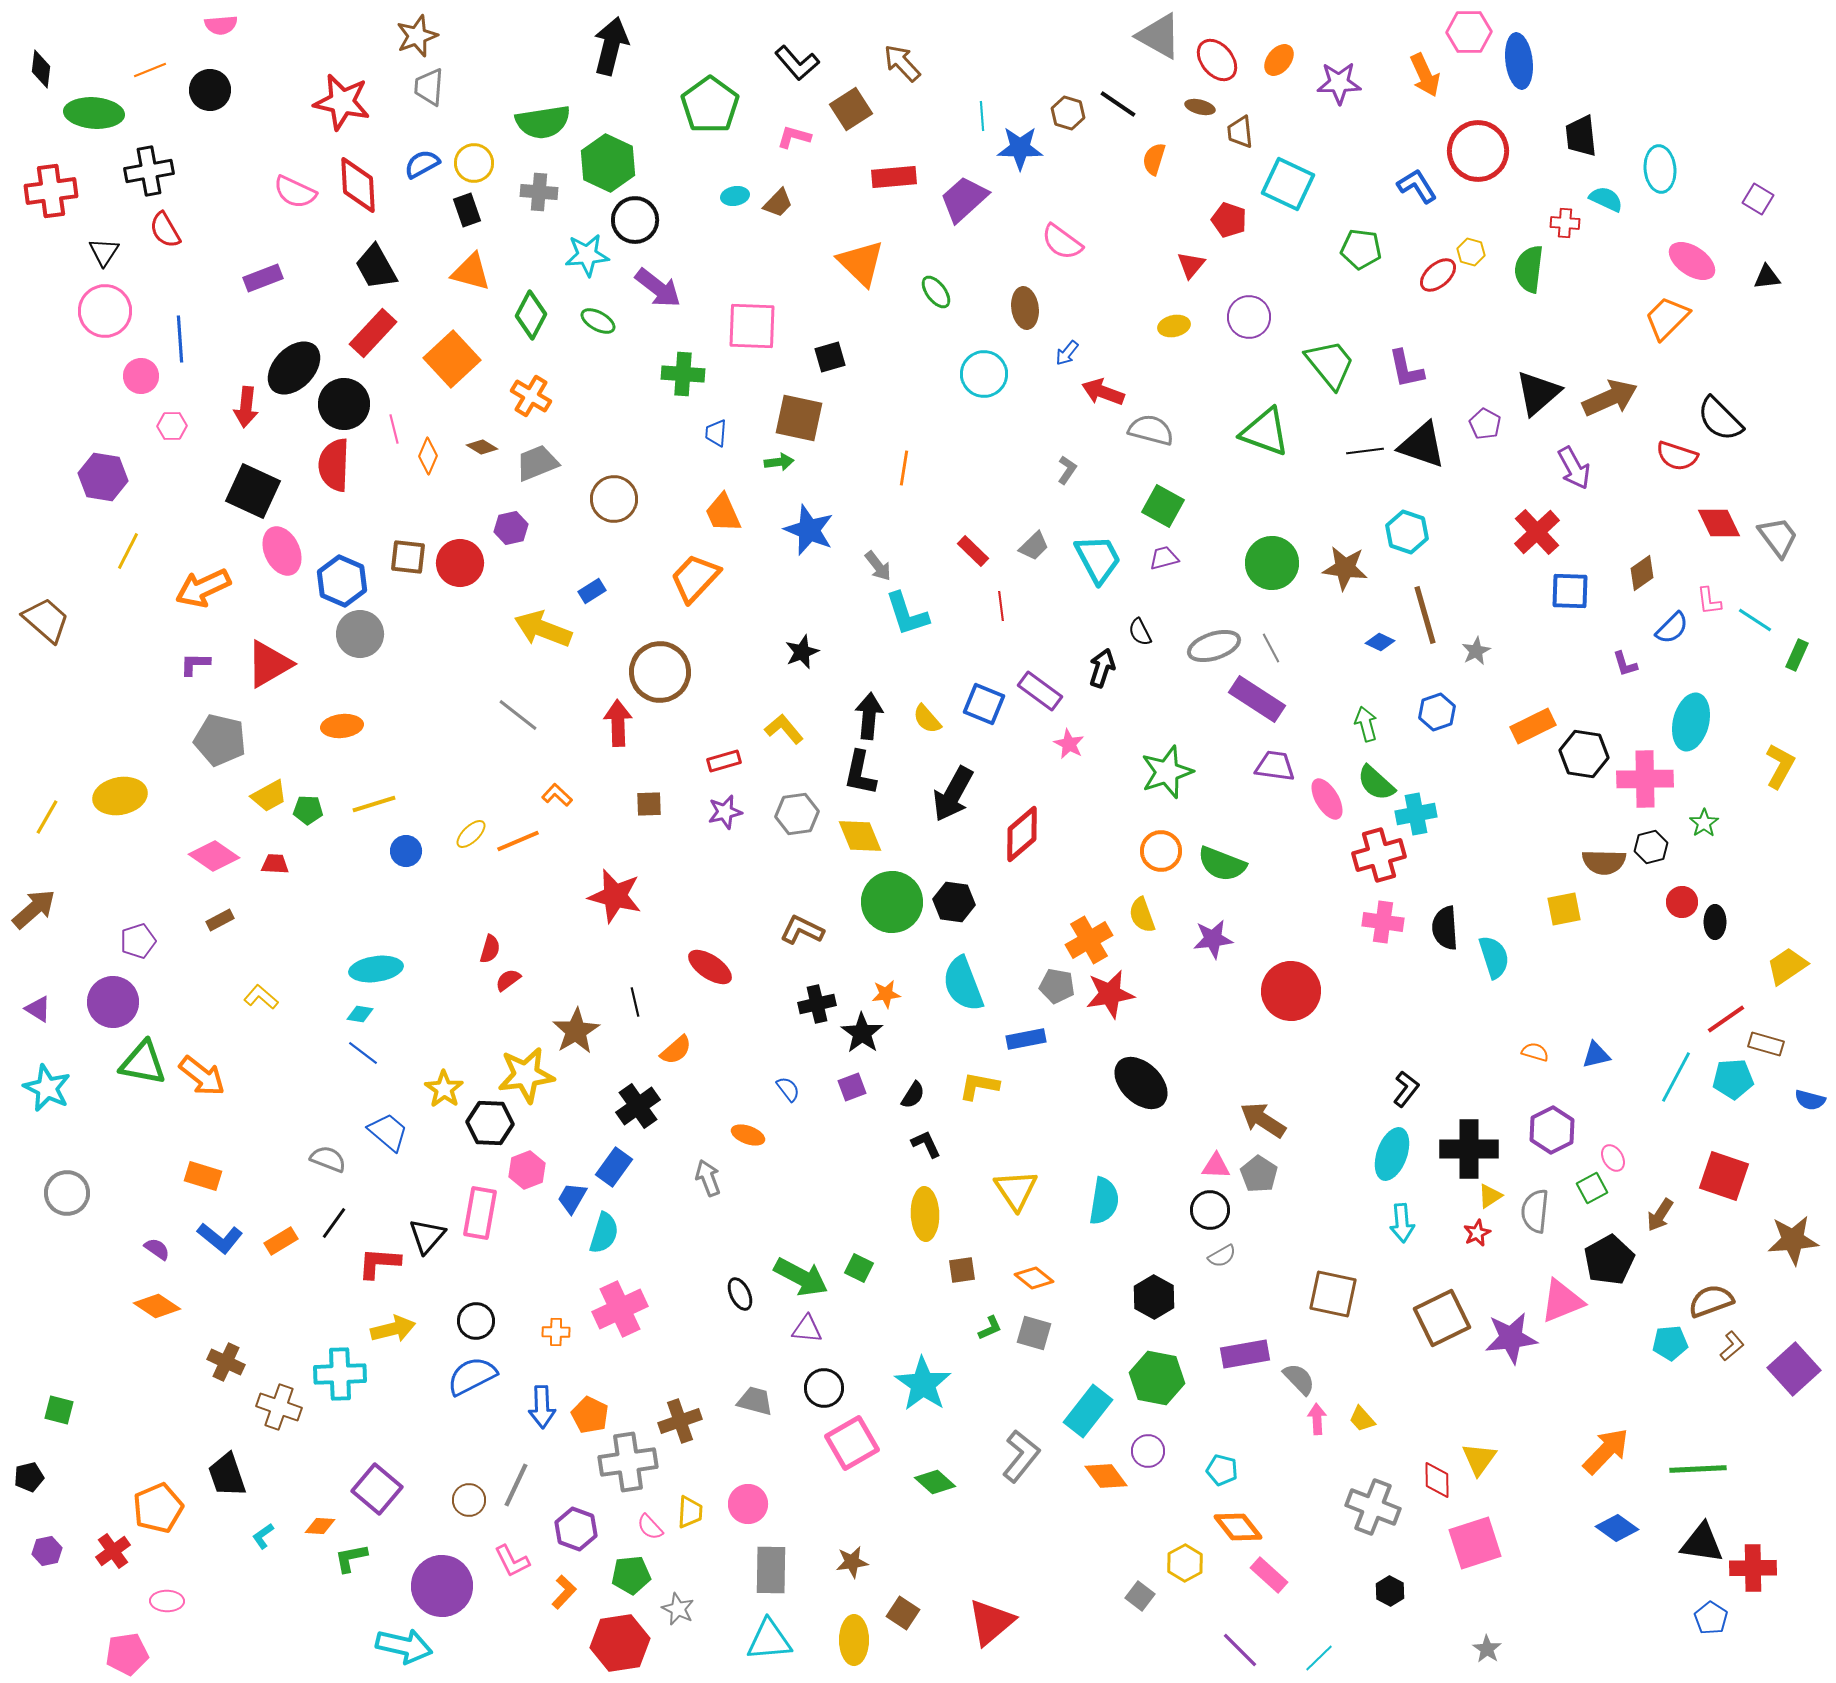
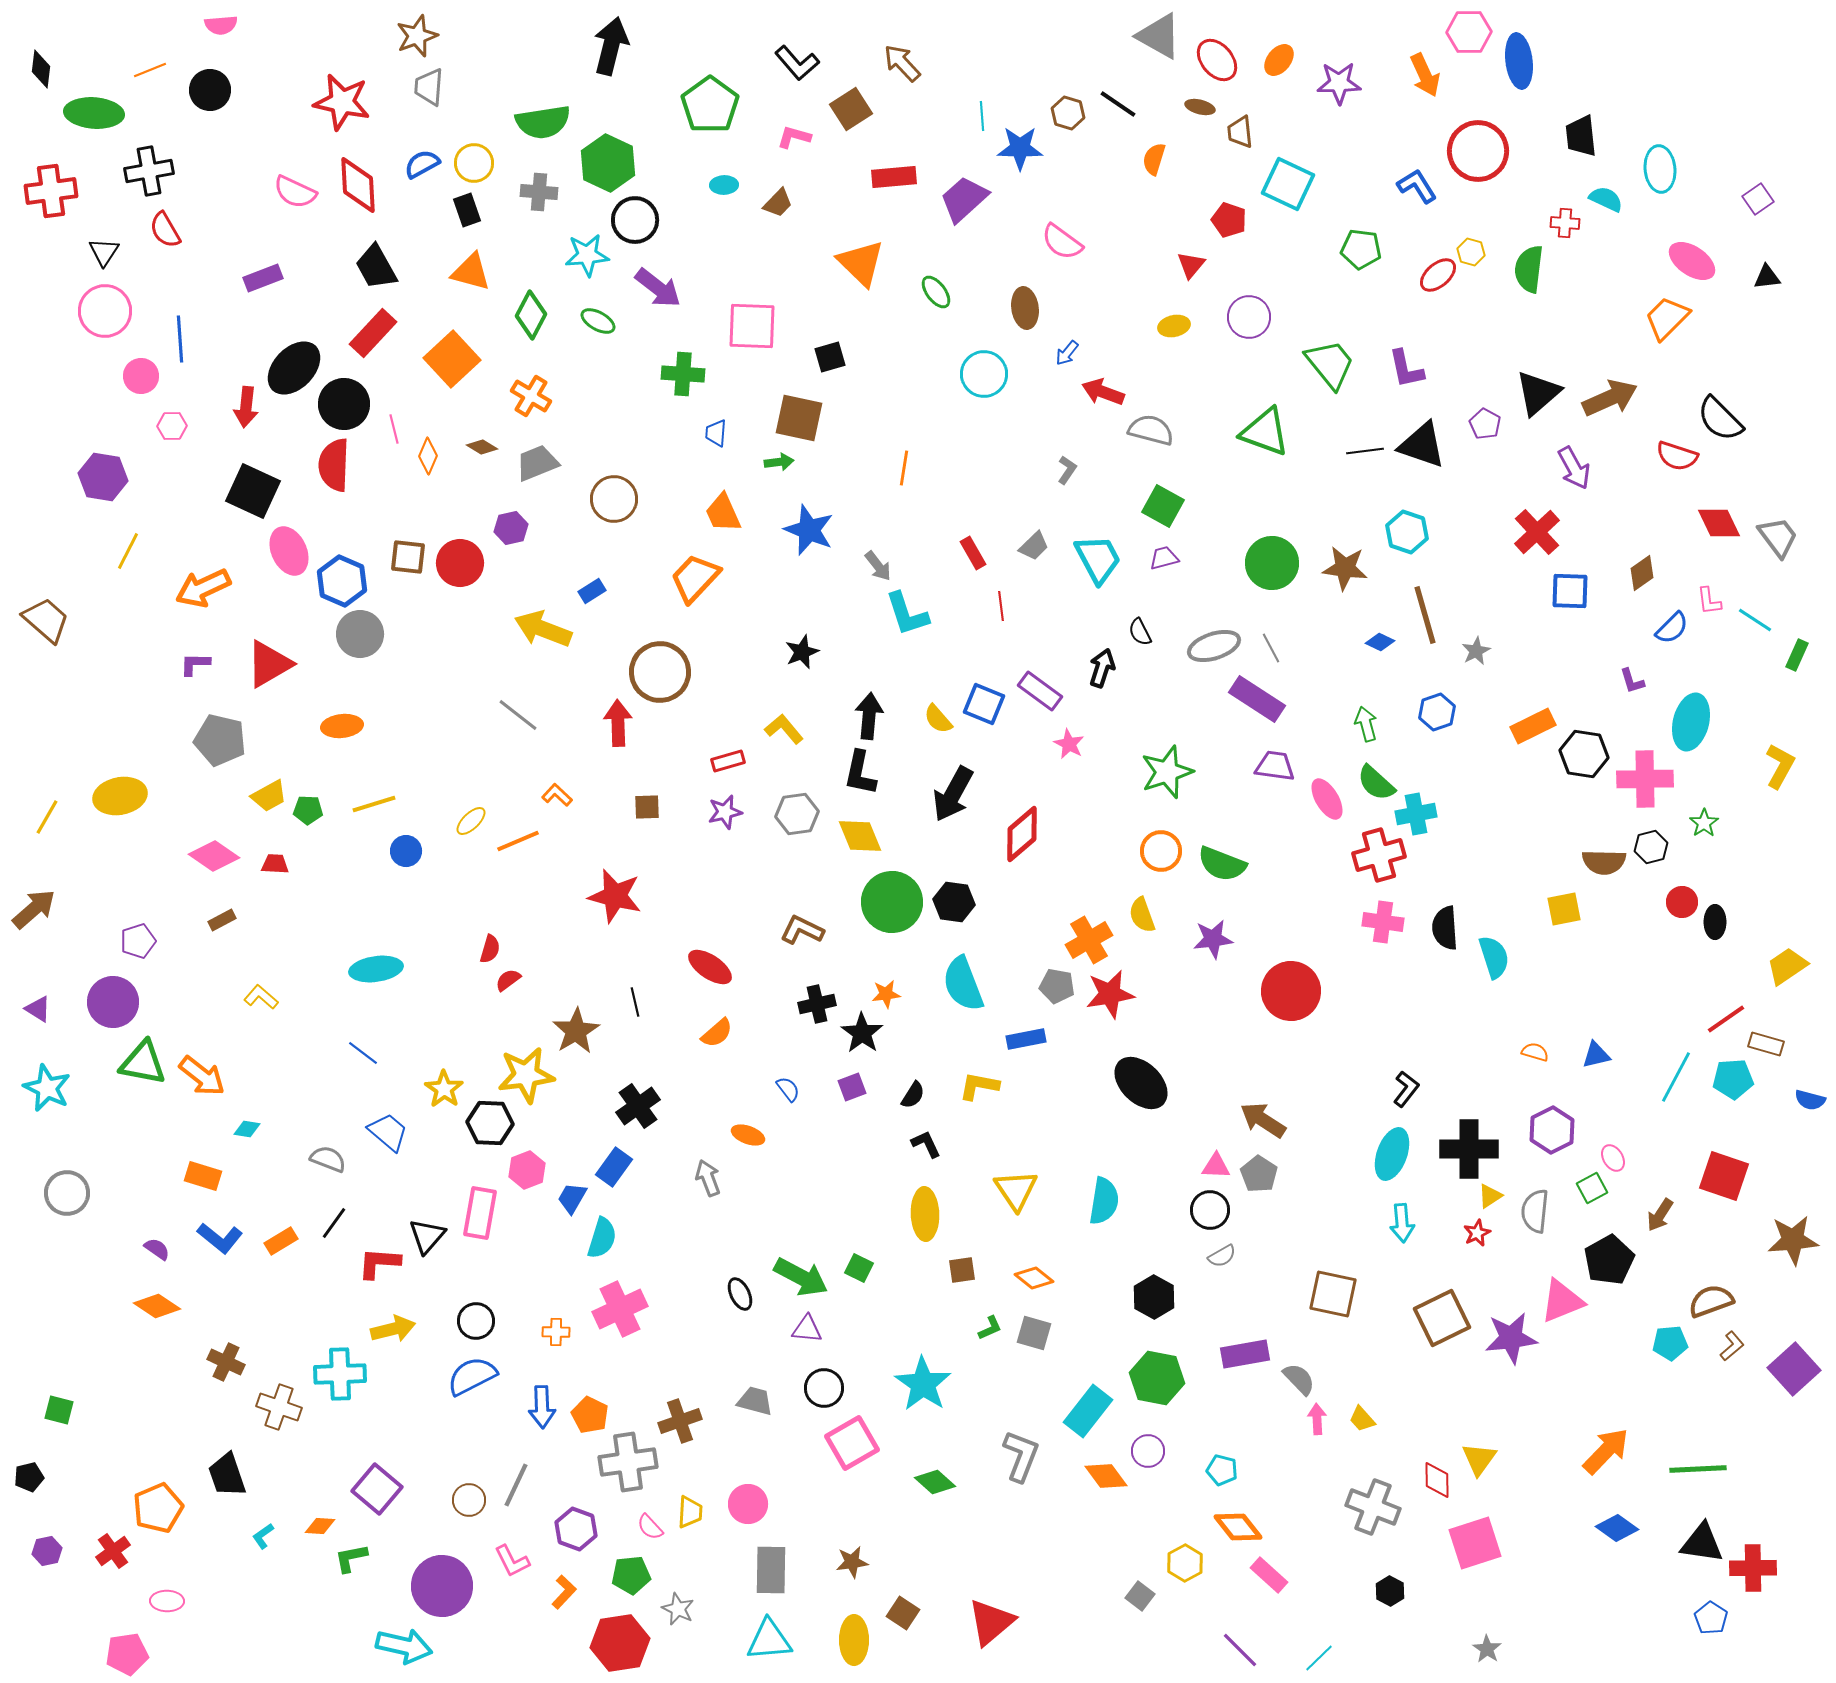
cyan ellipse at (735, 196): moved 11 px left, 11 px up; rotated 8 degrees clockwise
purple square at (1758, 199): rotated 24 degrees clockwise
pink ellipse at (282, 551): moved 7 px right
red rectangle at (973, 551): moved 2 px down; rotated 16 degrees clockwise
purple L-shape at (1625, 664): moved 7 px right, 17 px down
yellow semicircle at (927, 719): moved 11 px right
red rectangle at (724, 761): moved 4 px right
brown square at (649, 804): moved 2 px left, 3 px down
yellow ellipse at (471, 834): moved 13 px up
brown rectangle at (220, 920): moved 2 px right
cyan diamond at (360, 1014): moved 113 px left, 115 px down
orange semicircle at (676, 1050): moved 41 px right, 17 px up
cyan semicircle at (604, 1233): moved 2 px left, 5 px down
gray L-shape at (1021, 1456): rotated 18 degrees counterclockwise
